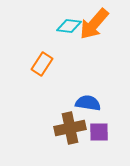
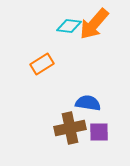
orange rectangle: rotated 25 degrees clockwise
